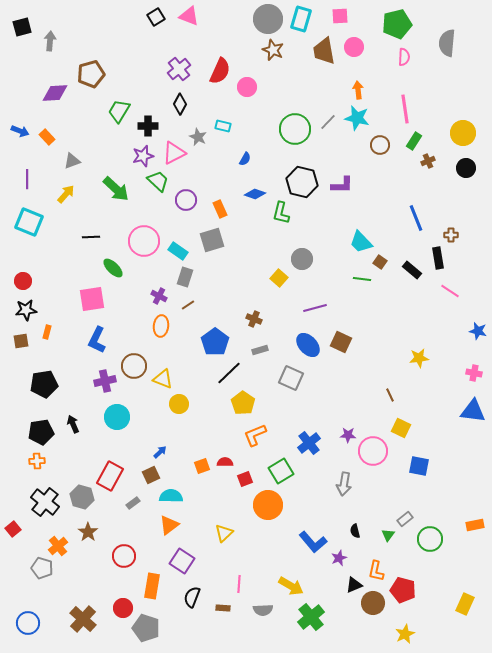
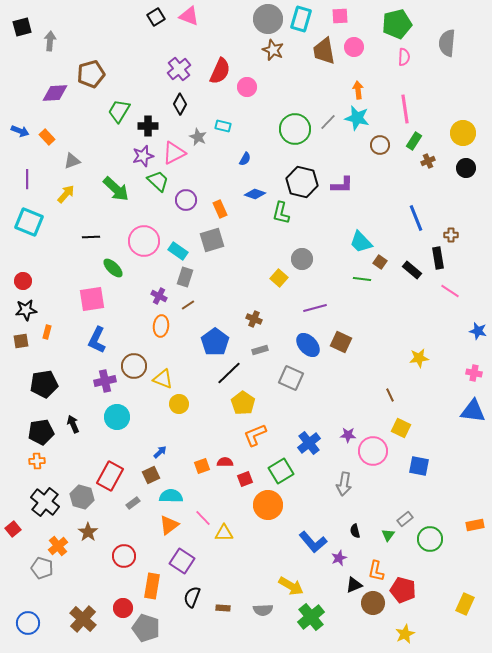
yellow triangle at (224, 533): rotated 42 degrees clockwise
pink line at (239, 584): moved 36 px left, 66 px up; rotated 48 degrees counterclockwise
